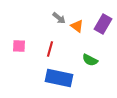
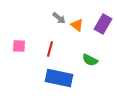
orange triangle: moved 1 px up
